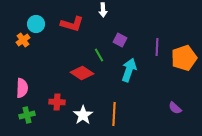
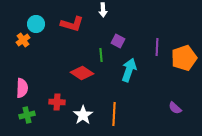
purple square: moved 2 px left, 1 px down
green line: moved 2 px right; rotated 24 degrees clockwise
